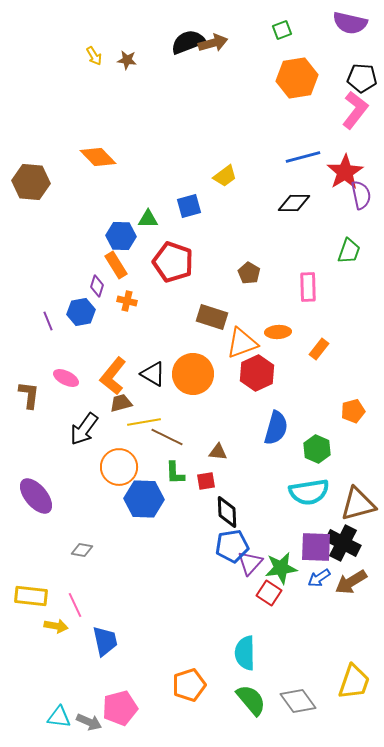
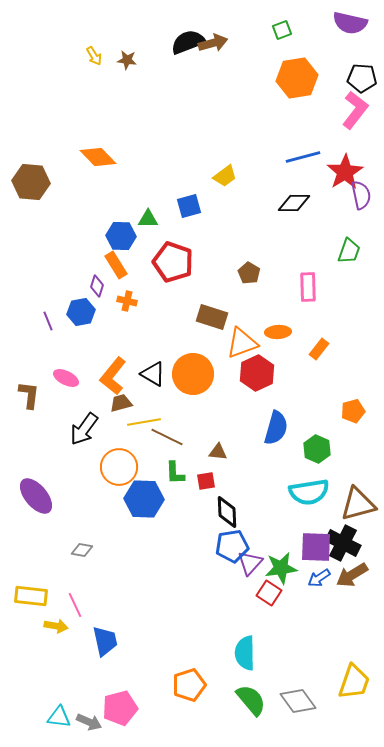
brown arrow at (351, 582): moved 1 px right, 7 px up
